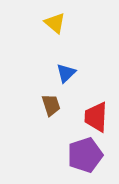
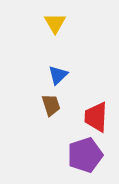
yellow triangle: rotated 20 degrees clockwise
blue triangle: moved 8 px left, 2 px down
